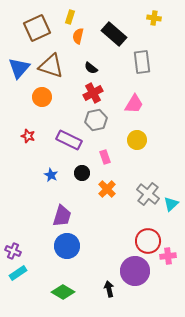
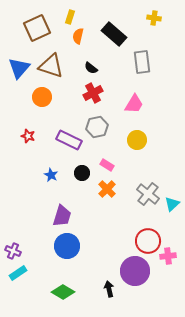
gray hexagon: moved 1 px right, 7 px down
pink rectangle: moved 2 px right, 8 px down; rotated 40 degrees counterclockwise
cyan triangle: moved 1 px right
